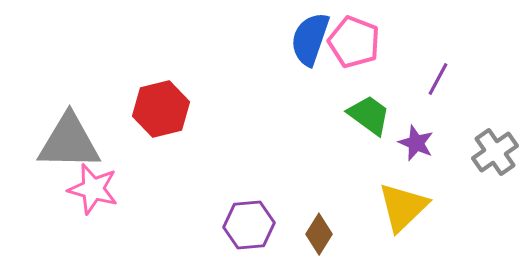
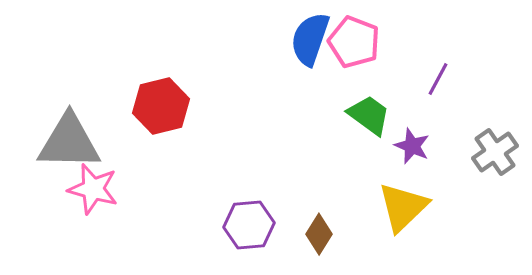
red hexagon: moved 3 px up
purple star: moved 4 px left, 3 px down
